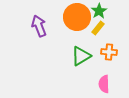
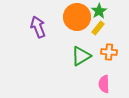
purple arrow: moved 1 px left, 1 px down
